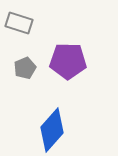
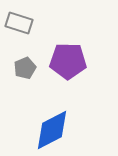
blue diamond: rotated 21 degrees clockwise
